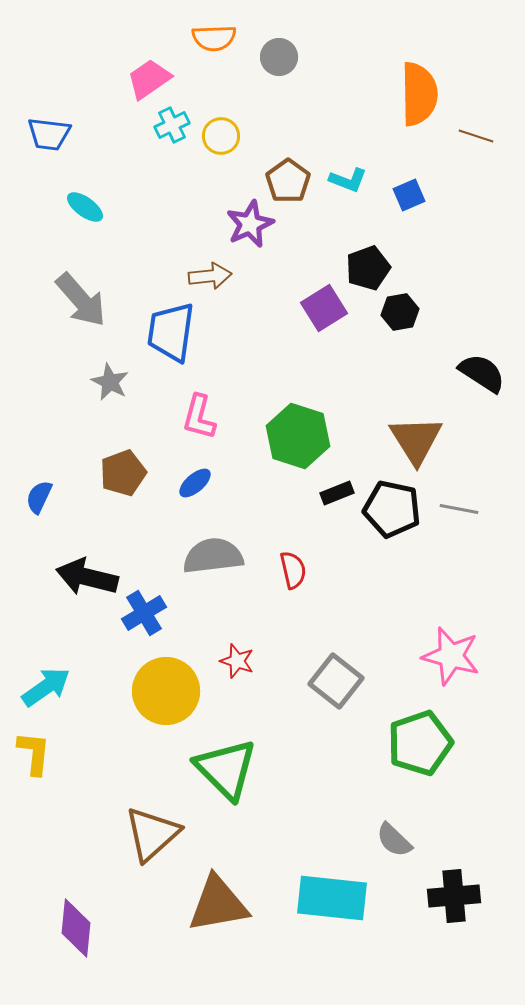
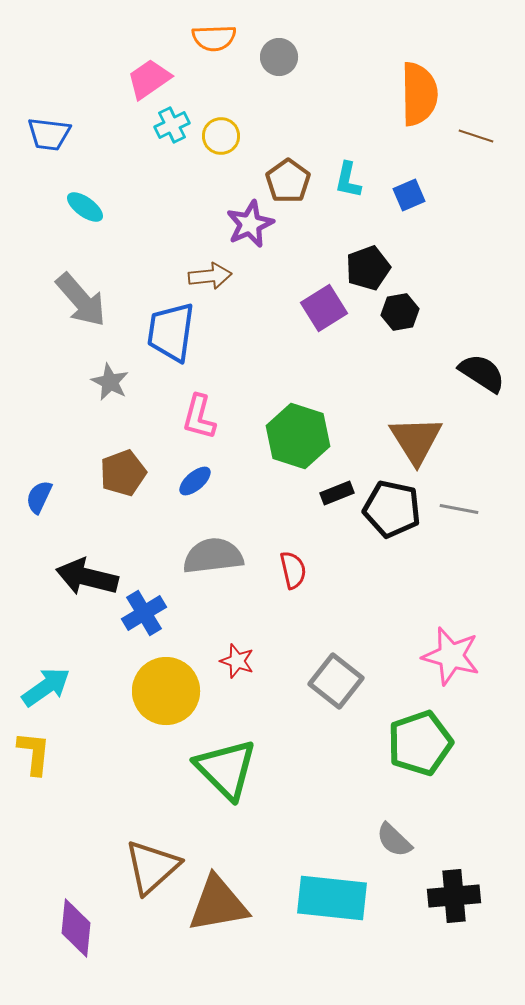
cyan L-shape at (348, 180): rotated 81 degrees clockwise
blue ellipse at (195, 483): moved 2 px up
brown triangle at (152, 834): moved 33 px down
